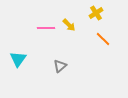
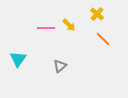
yellow cross: moved 1 px right, 1 px down; rotated 16 degrees counterclockwise
